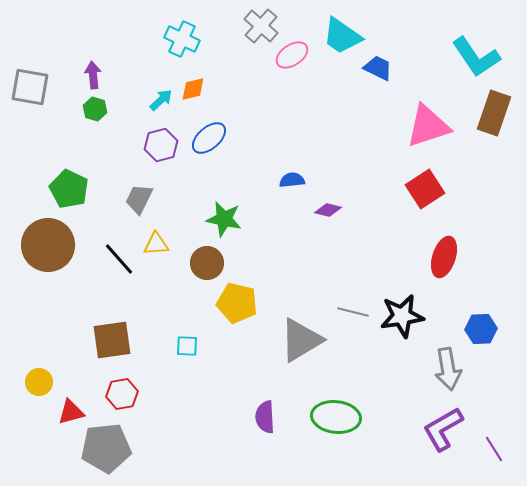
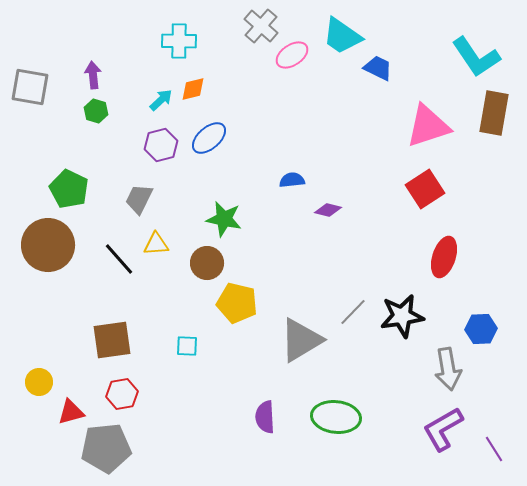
cyan cross at (182, 39): moved 3 px left, 2 px down; rotated 24 degrees counterclockwise
green hexagon at (95, 109): moved 1 px right, 2 px down
brown rectangle at (494, 113): rotated 9 degrees counterclockwise
gray line at (353, 312): rotated 60 degrees counterclockwise
